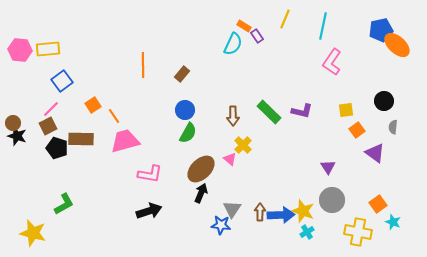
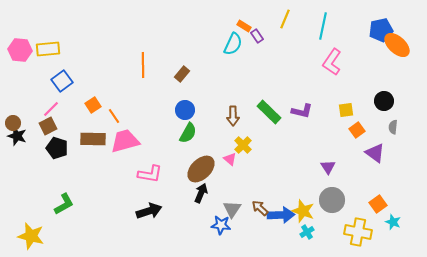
brown rectangle at (81, 139): moved 12 px right
brown arrow at (260, 212): moved 4 px up; rotated 48 degrees counterclockwise
yellow star at (33, 233): moved 2 px left, 3 px down
